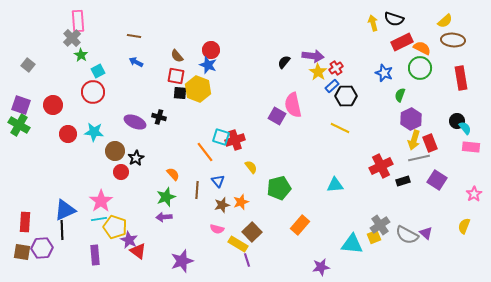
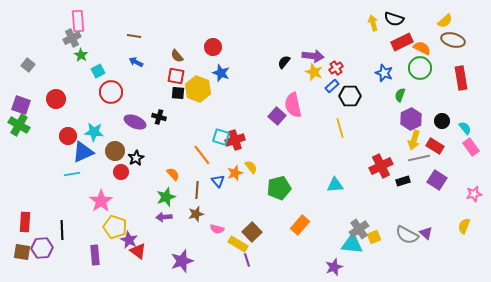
gray cross at (72, 38): rotated 18 degrees clockwise
brown ellipse at (453, 40): rotated 10 degrees clockwise
red circle at (211, 50): moved 2 px right, 3 px up
blue star at (208, 65): moved 13 px right, 8 px down
yellow star at (318, 72): moved 4 px left; rotated 12 degrees counterclockwise
red circle at (93, 92): moved 18 px right
black square at (180, 93): moved 2 px left
black hexagon at (346, 96): moved 4 px right
red circle at (53, 105): moved 3 px right, 6 px up
purple square at (277, 116): rotated 12 degrees clockwise
black circle at (457, 121): moved 15 px left
yellow line at (340, 128): rotated 48 degrees clockwise
red circle at (68, 134): moved 2 px down
red rectangle at (430, 143): moved 5 px right, 3 px down; rotated 36 degrees counterclockwise
pink rectangle at (471, 147): rotated 48 degrees clockwise
orange line at (205, 152): moved 3 px left, 3 px down
pink star at (474, 194): rotated 21 degrees clockwise
orange star at (241, 202): moved 6 px left, 29 px up
brown star at (222, 205): moved 26 px left, 9 px down
blue triangle at (65, 210): moved 18 px right, 58 px up
cyan line at (99, 219): moved 27 px left, 45 px up
gray cross at (380, 225): moved 21 px left, 4 px down
purple star at (321, 267): moved 13 px right; rotated 12 degrees counterclockwise
